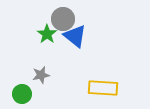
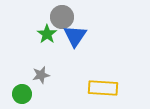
gray circle: moved 1 px left, 2 px up
blue triangle: rotated 25 degrees clockwise
